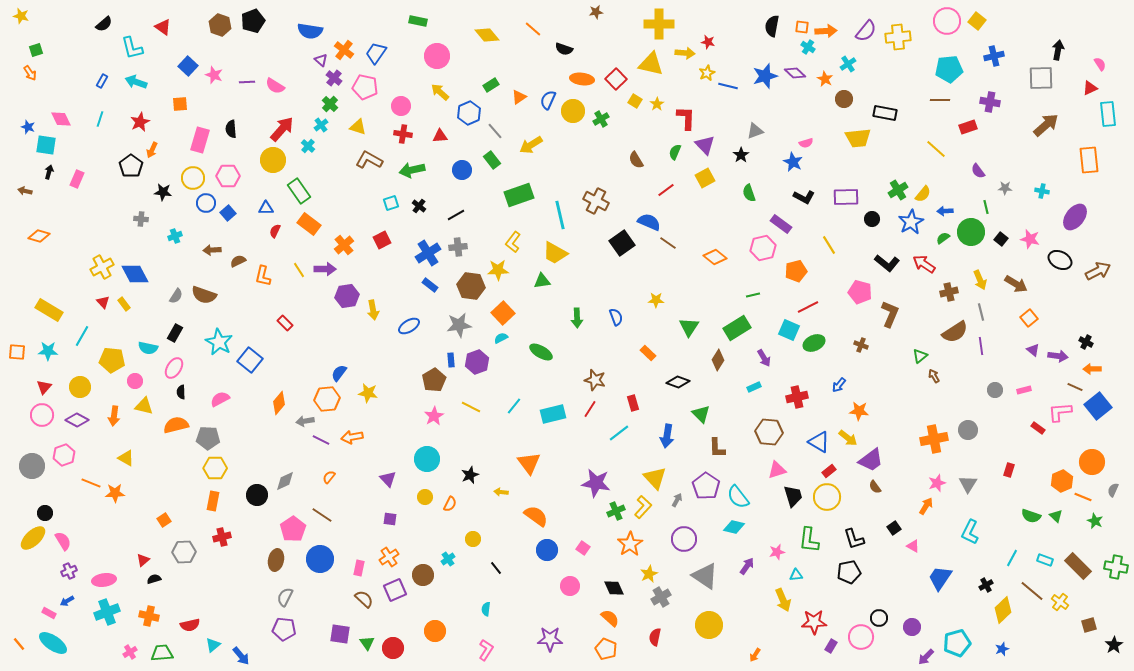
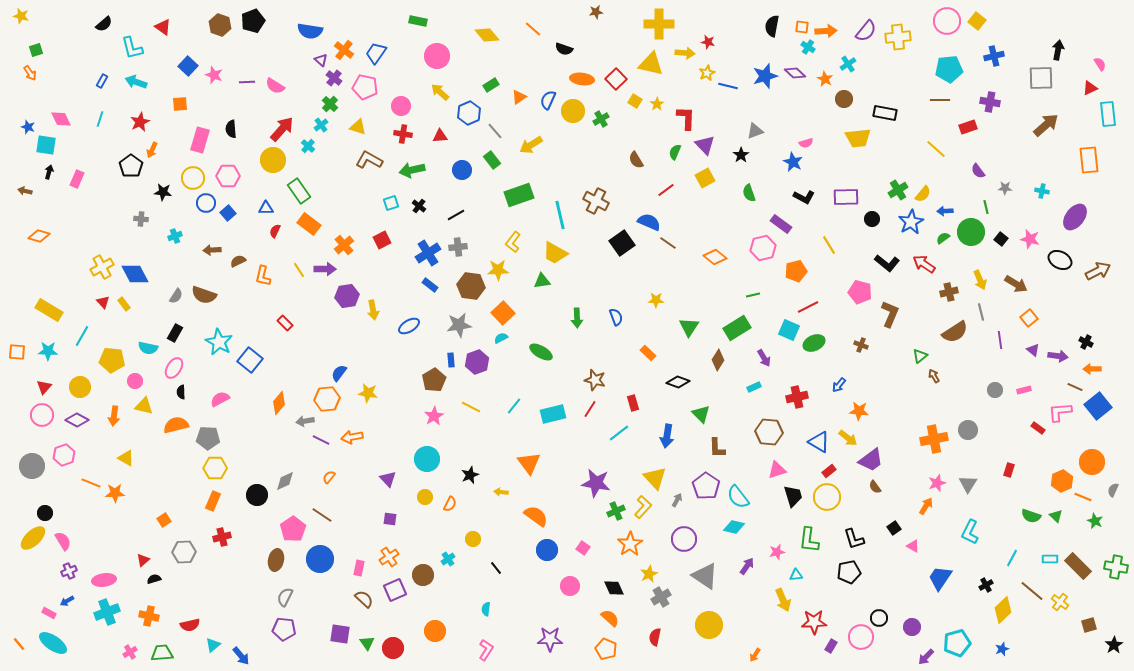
purple line at (981, 346): moved 19 px right, 6 px up
orange rectangle at (213, 501): rotated 12 degrees clockwise
cyan rectangle at (1045, 560): moved 5 px right, 1 px up; rotated 21 degrees counterclockwise
